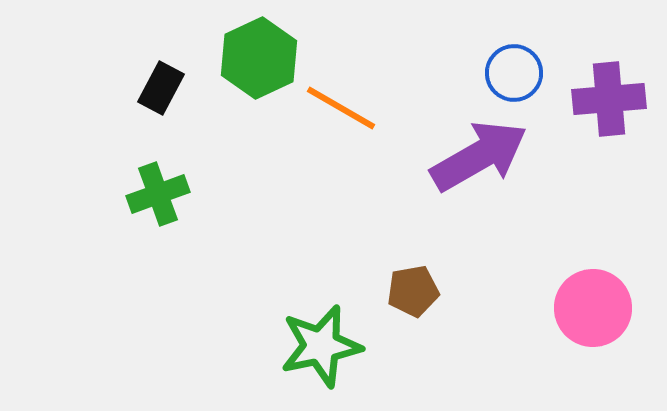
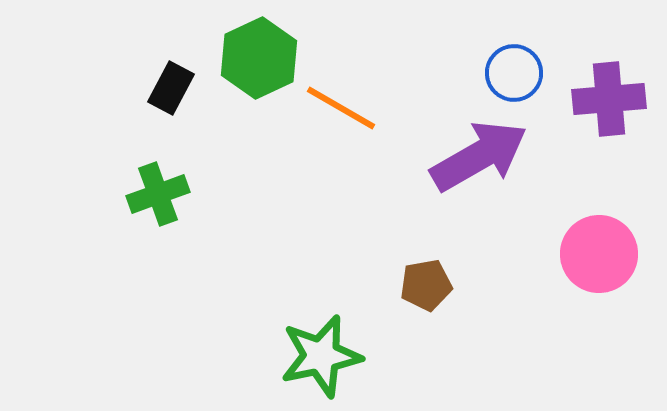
black rectangle: moved 10 px right
brown pentagon: moved 13 px right, 6 px up
pink circle: moved 6 px right, 54 px up
green star: moved 10 px down
